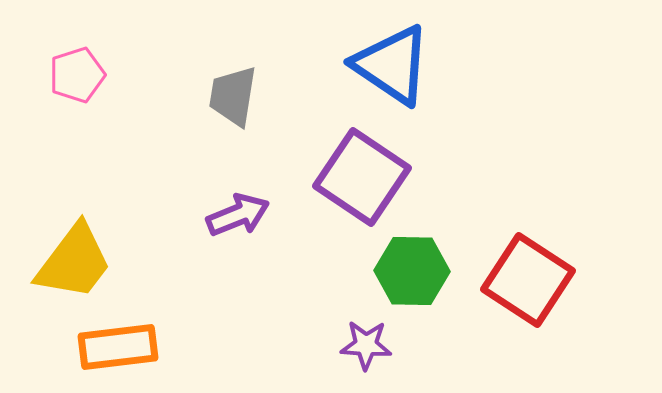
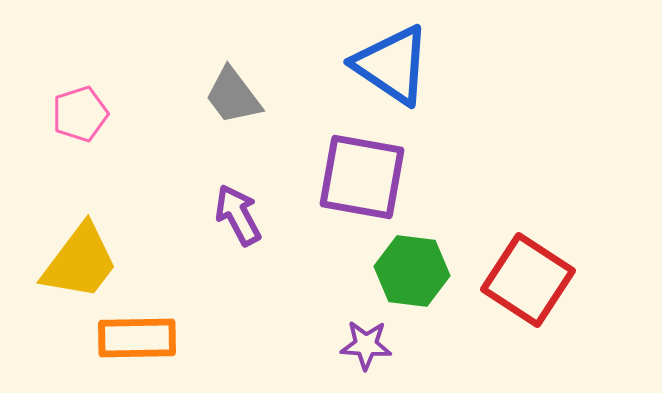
pink pentagon: moved 3 px right, 39 px down
gray trapezoid: rotated 46 degrees counterclockwise
purple square: rotated 24 degrees counterclockwise
purple arrow: rotated 96 degrees counterclockwise
yellow trapezoid: moved 6 px right
green hexagon: rotated 6 degrees clockwise
orange rectangle: moved 19 px right, 9 px up; rotated 6 degrees clockwise
